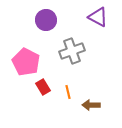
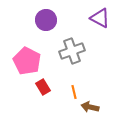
purple triangle: moved 2 px right, 1 px down
pink pentagon: moved 1 px right, 1 px up
orange line: moved 6 px right
brown arrow: moved 1 px left, 2 px down; rotated 12 degrees clockwise
